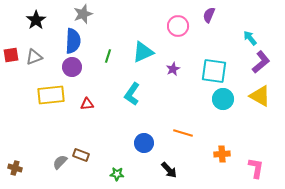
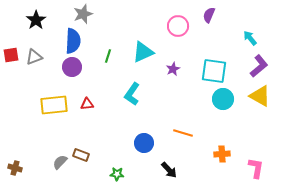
purple L-shape: moved 2 px left, 4 px down
yellow rectangle: moved 3 px right, 10 px down
